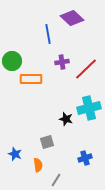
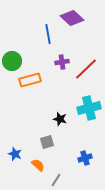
orange rectangle: moved 1 px left, 1 px down; rotated 15 degrees counterclockwise
black star: moved 6 px left
orange semicircle: rotated 40 degrees counterclockwise
